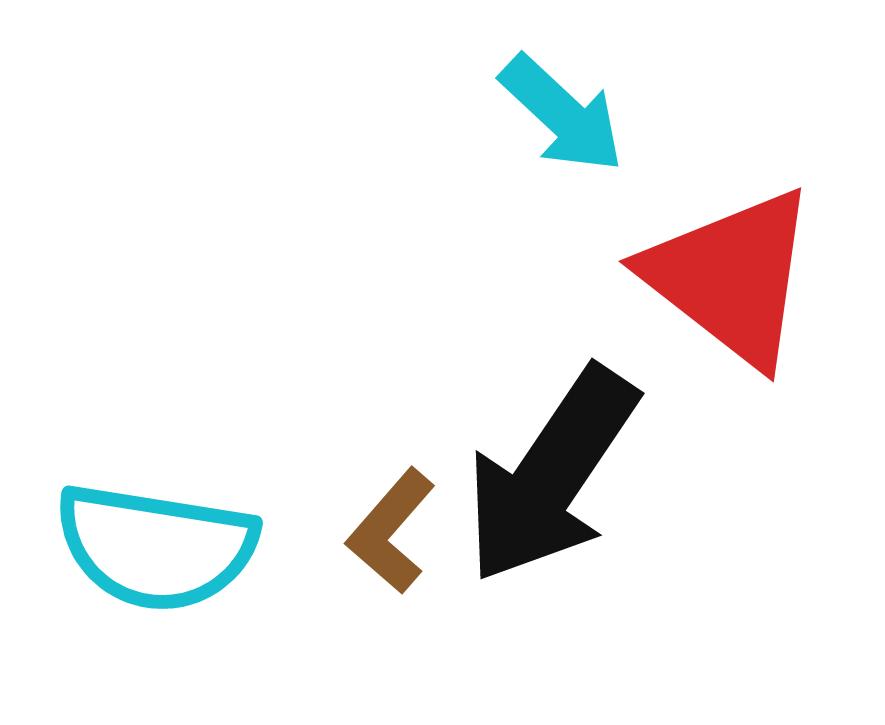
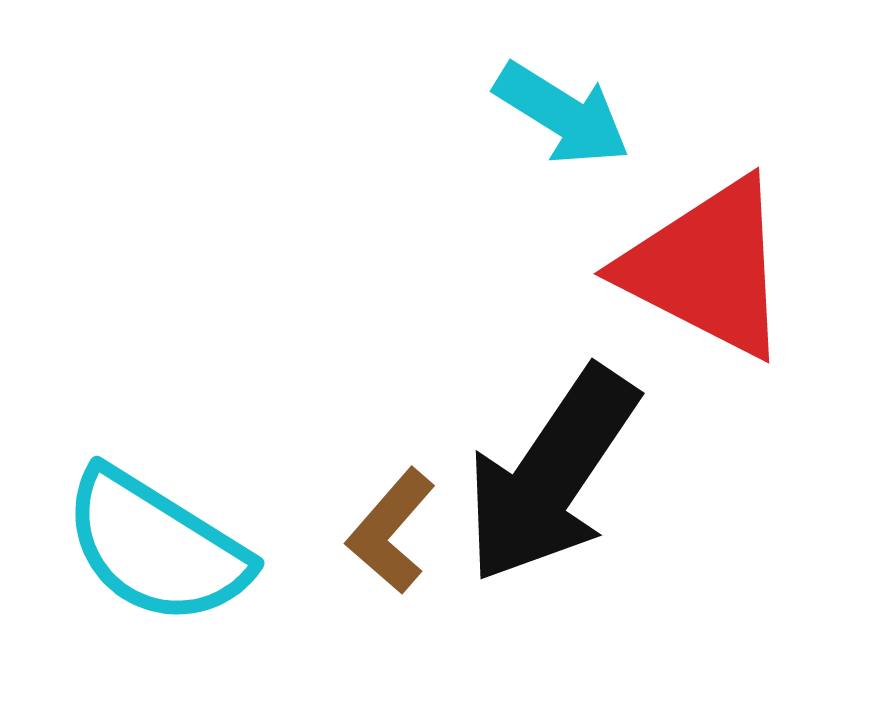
cyan arrow: rotated 11 degrees counterclockwise
red triangle: moved 24 px left, 9 px up; rotated 11 degrees counterclockwise
cyan semicircle: rotated 23 degrees clockwise
